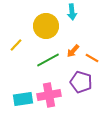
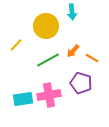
purple pentagon: moved 1 px down
